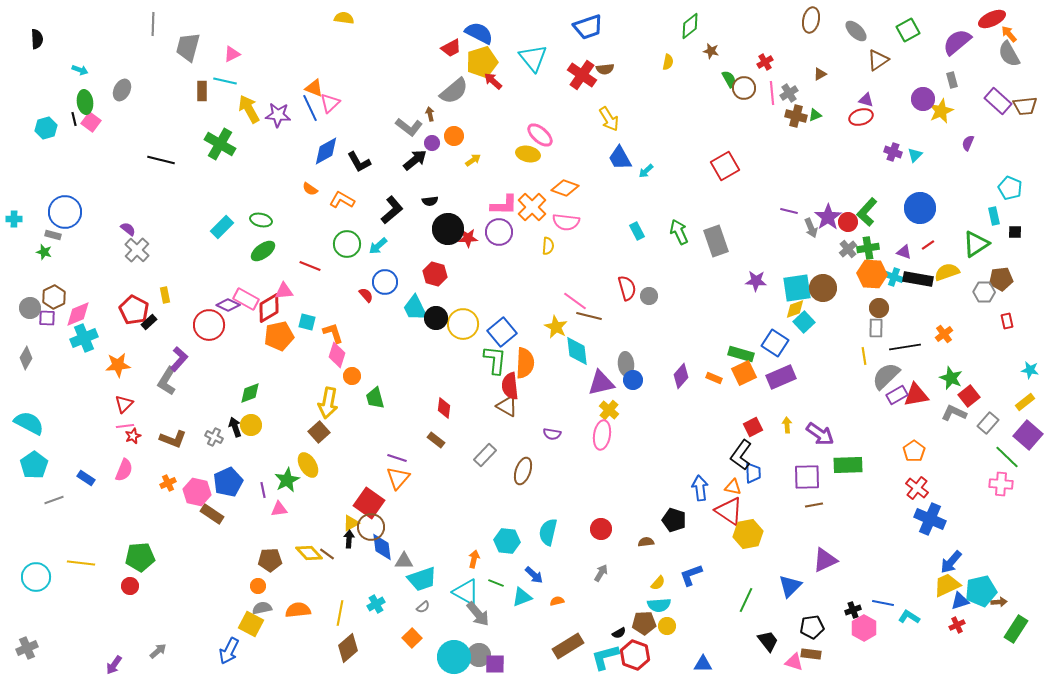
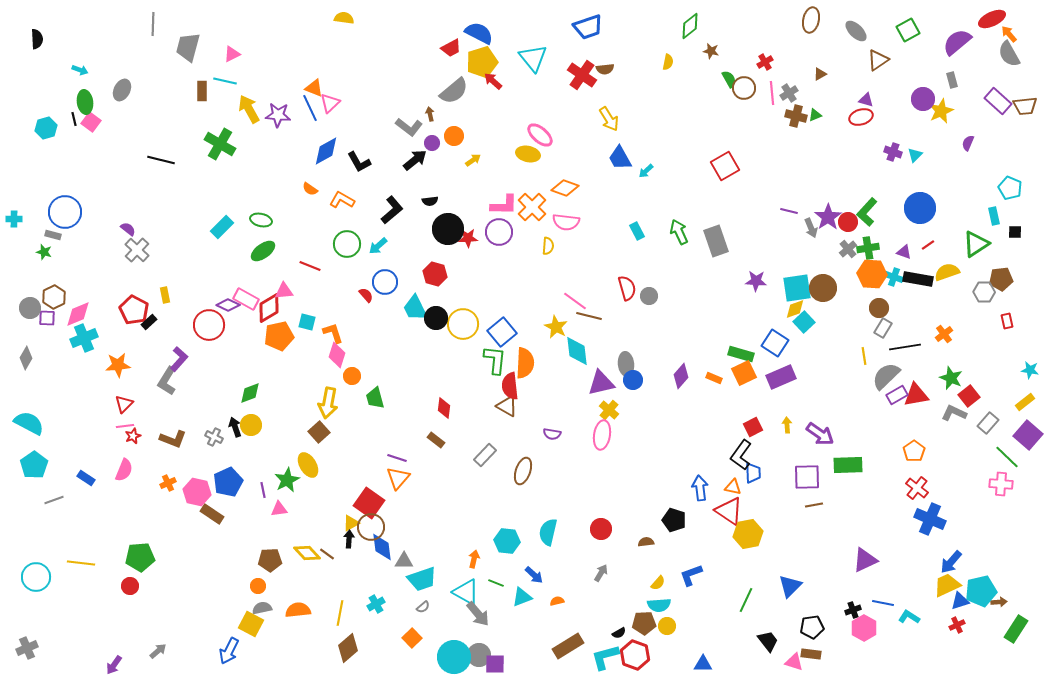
gray rectangle at (876, 328): moved 7 px right; rotated 30 degrees clockwise
yellow diamond at (309, 553): moved 2 px left
purple triangle at (825, 560): moved 40 px right
